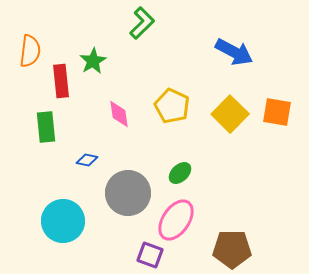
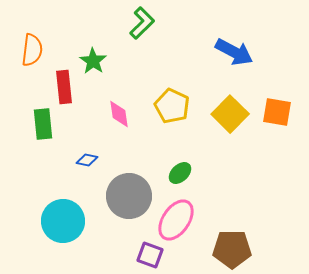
orange semicircle: moved 2 px right, 1 px up
green star: rotated 8 degrees counterclockwise
red rectangle: moved 3 px right, 6 px down
green rectangle: moved 3 px left, 3 px up
gray circle: moved 1 px right, 3 px down
